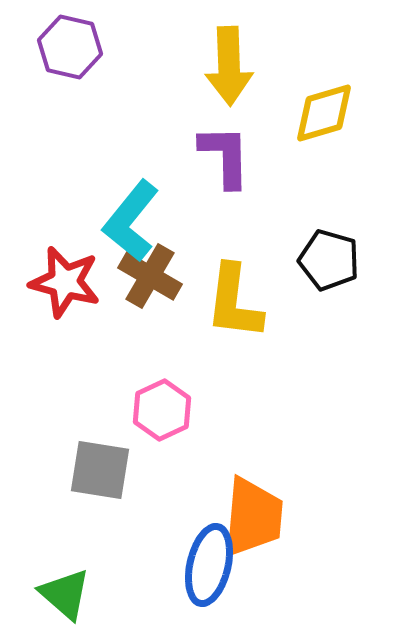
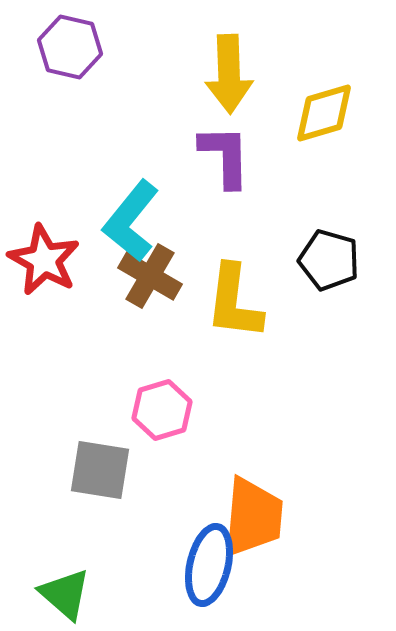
yellow arrow: moved 8 px down
red star: moved 21 px left, 22 px up; rotated 14 degrees clockwise
pink hexagon: rotated 8 degrees clockwise
